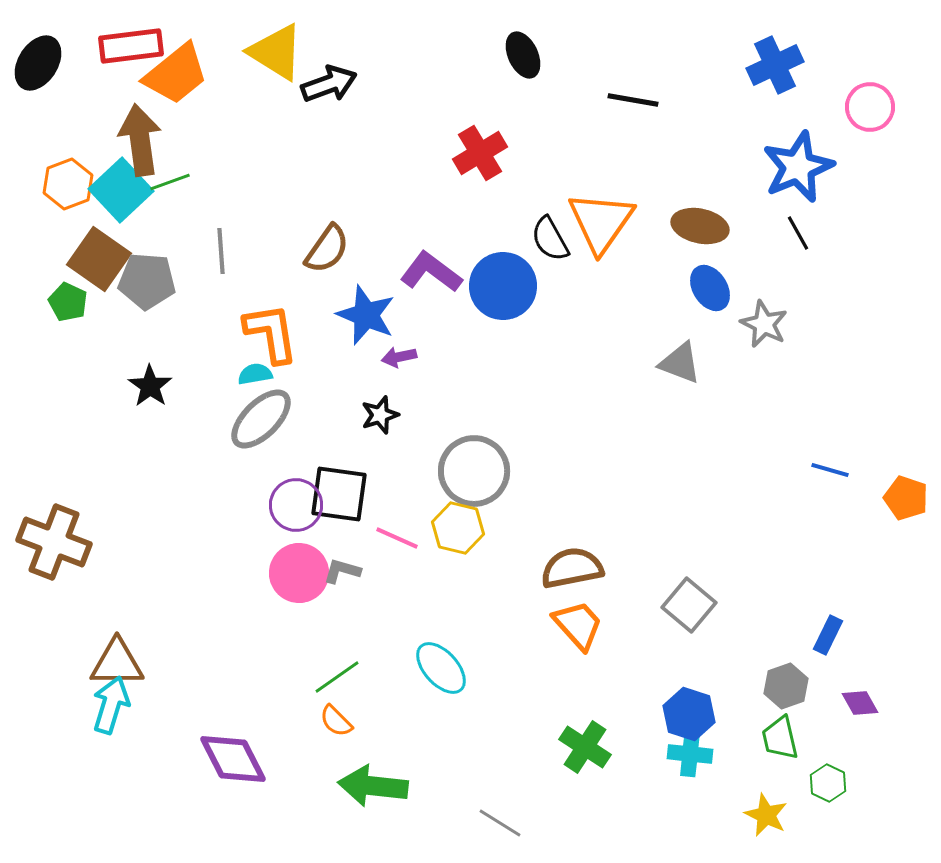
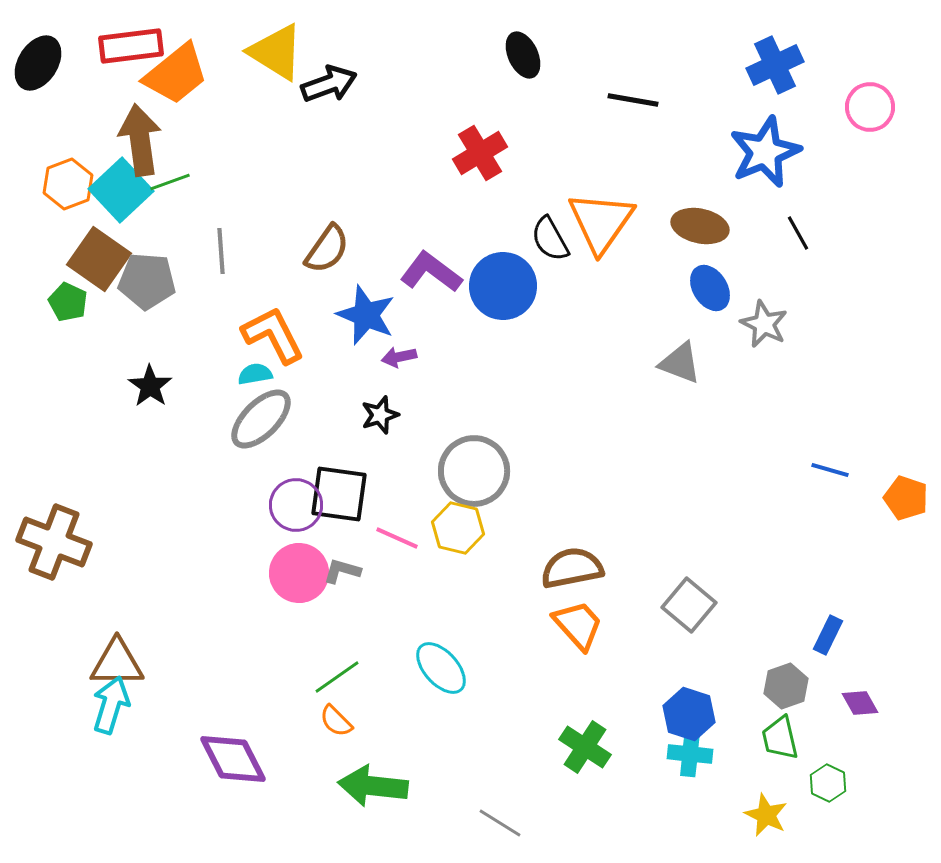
blue star at (798, 167): moved 33 px left, 15 px up
orange L-shape at (271, 333): moved 2 px right, 2 px down; rotated 18 degrees counterclockwise
